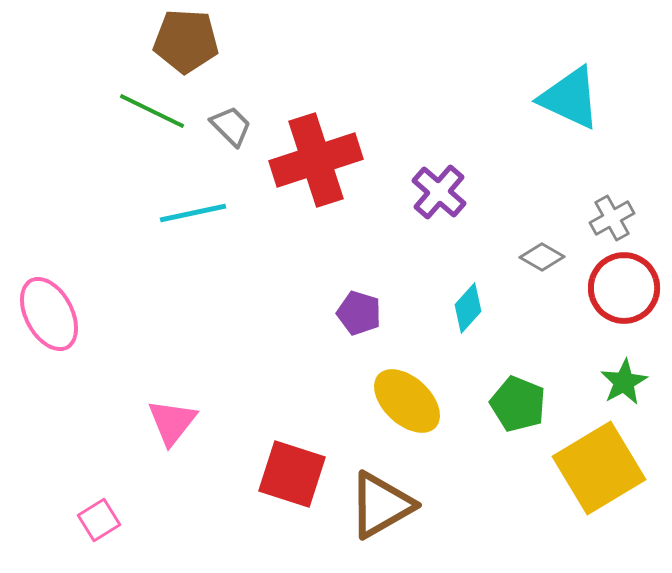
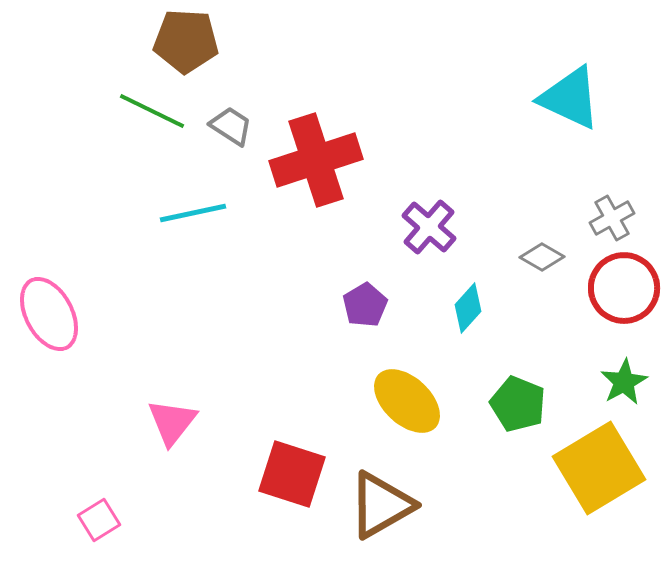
gray trapezoid: rotated 12 degrees counterclockwise
purple cross: moved 10 px left, 35 px down
purple pentagon: moved 6 px right, 8 px up; rotated 24 degrees clockwise
